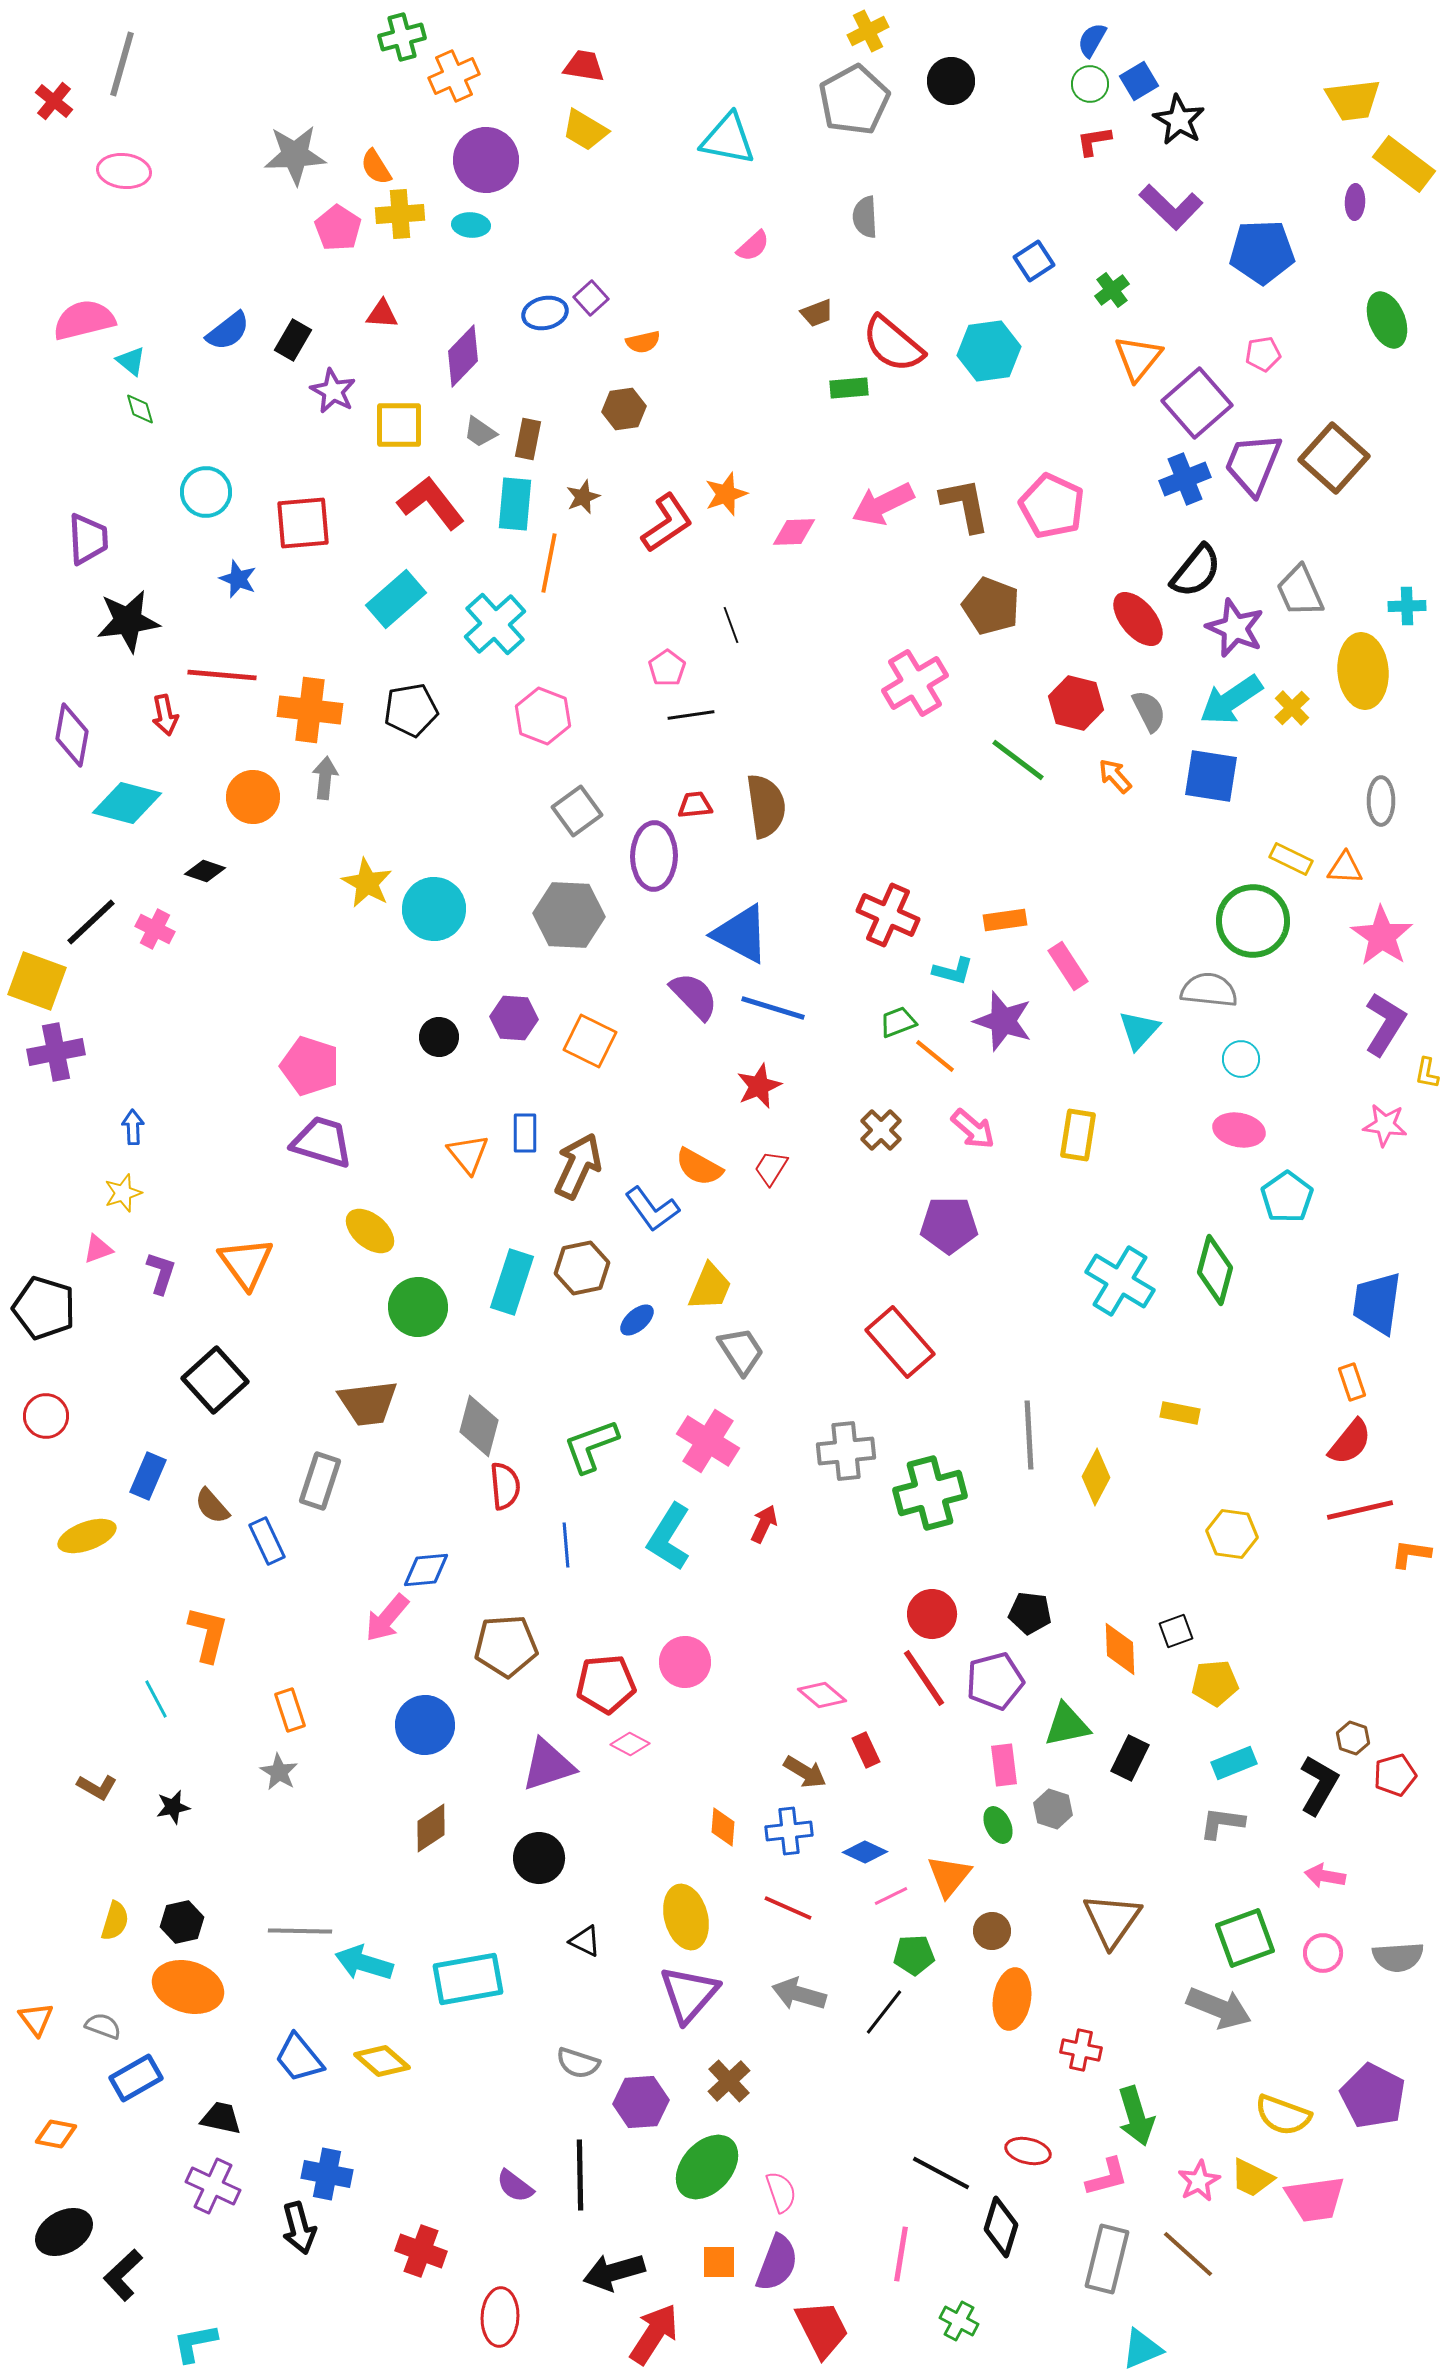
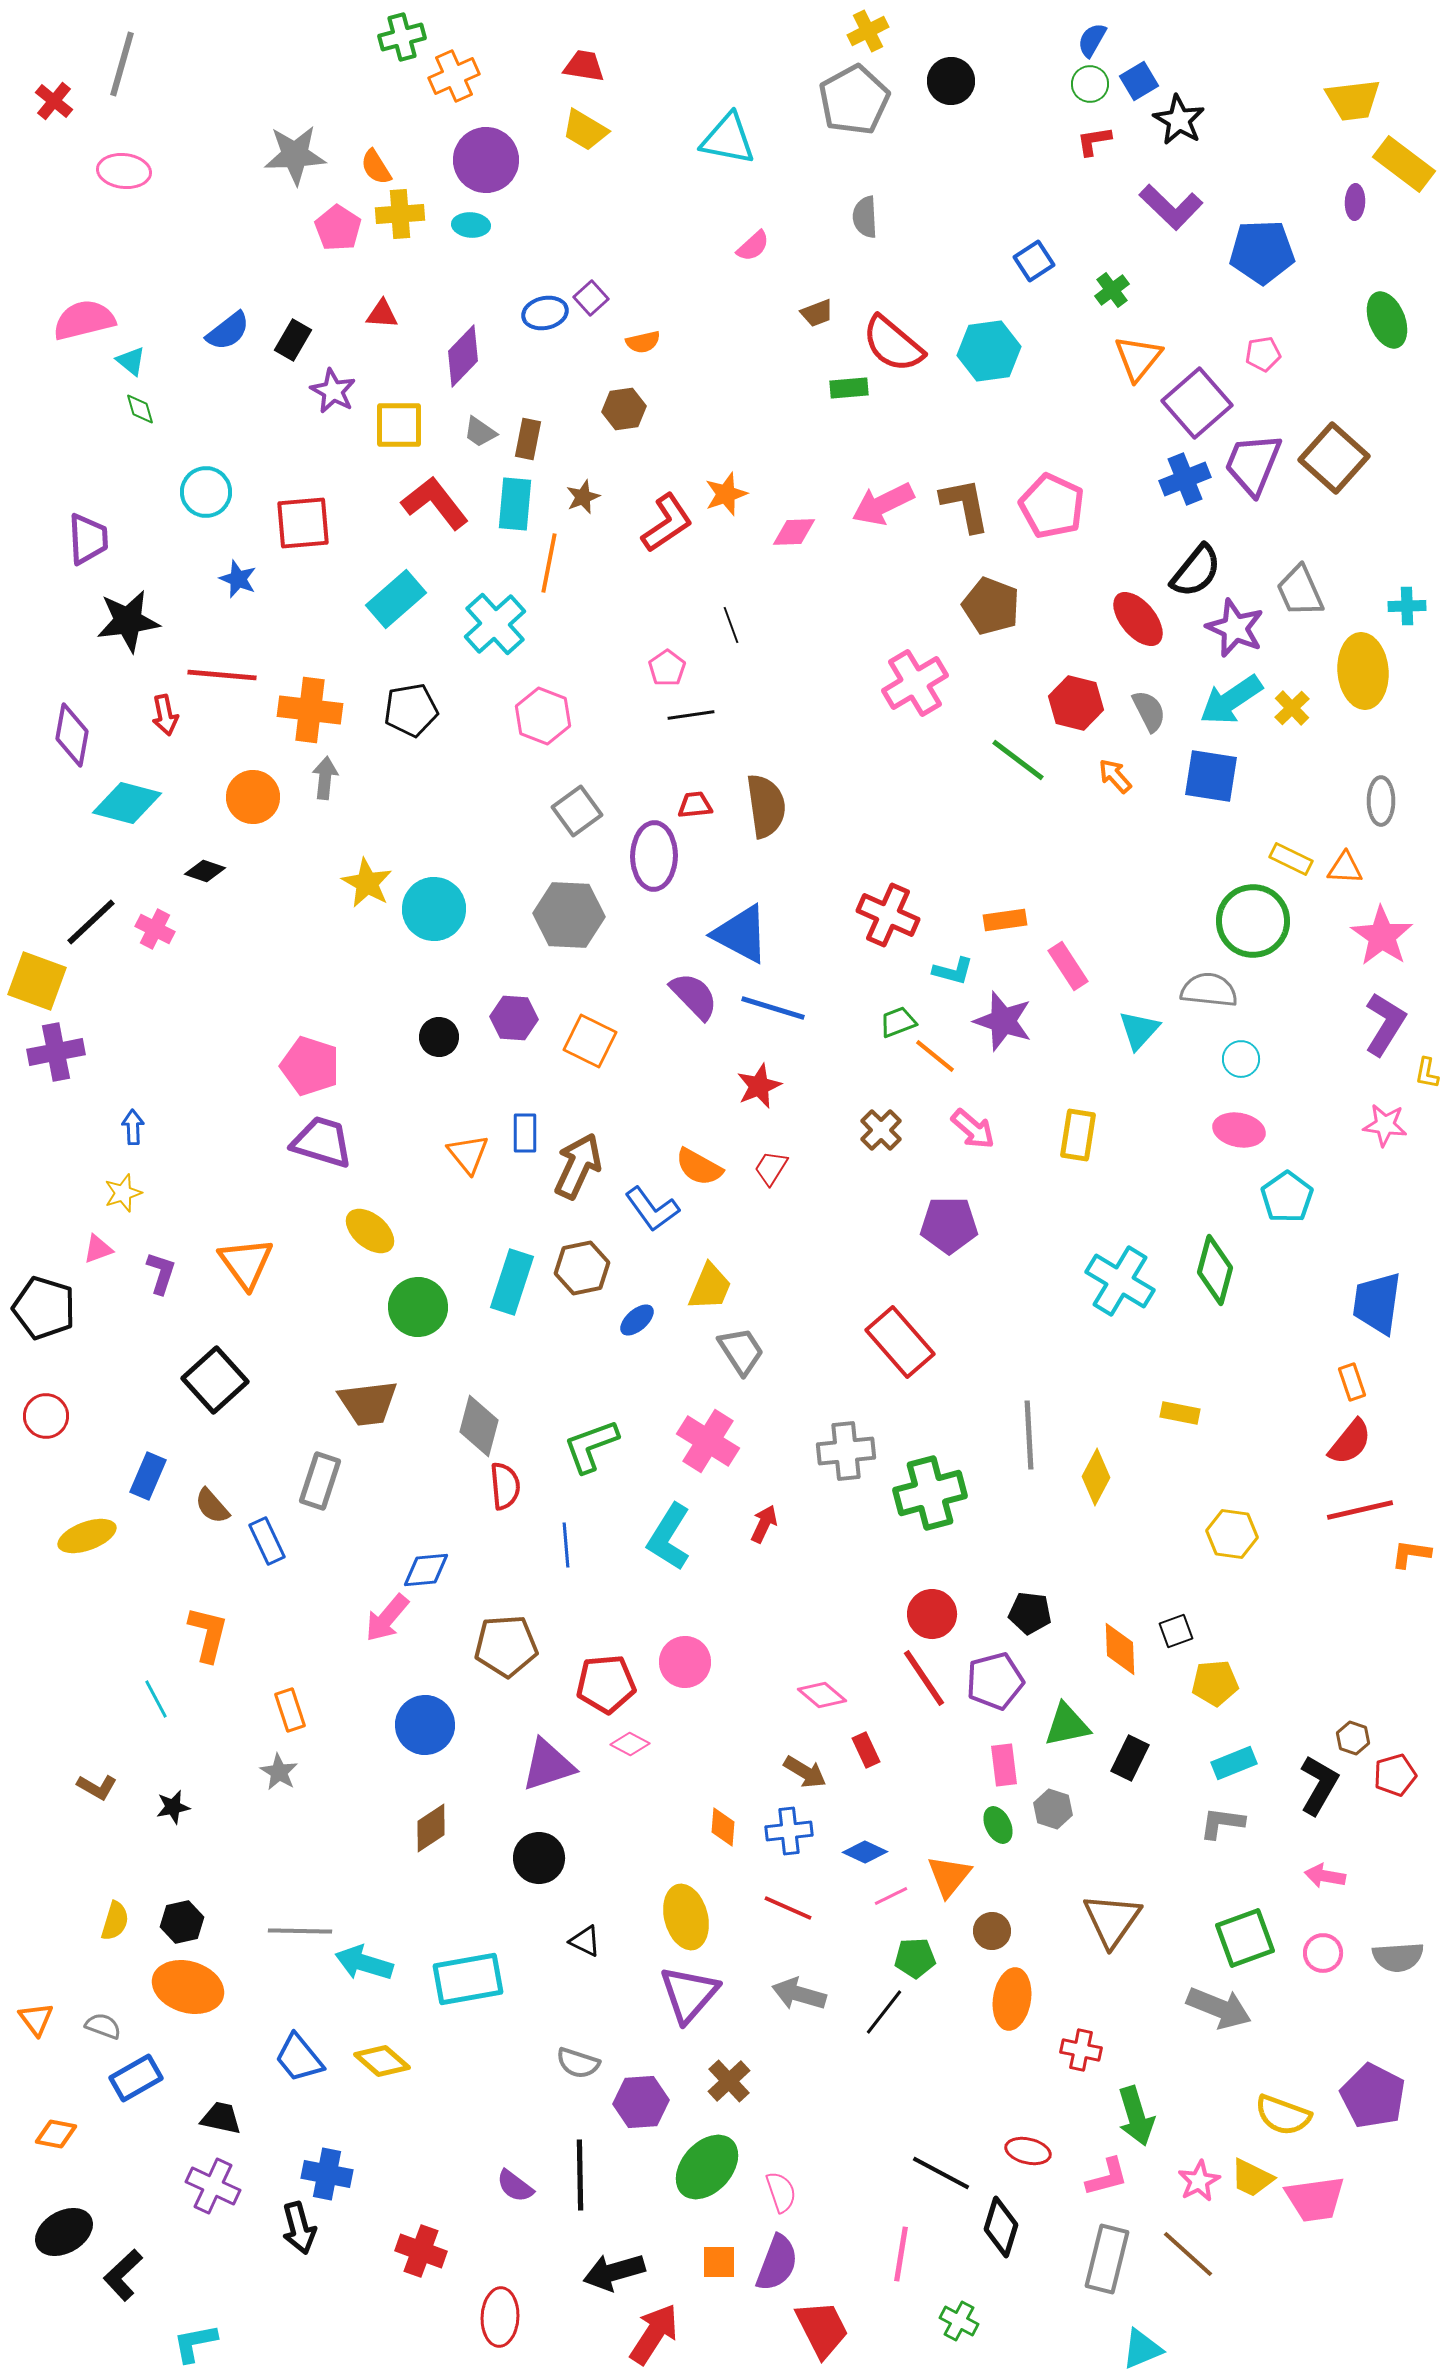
red L-shape at (431, 503): moved 4 px right
green pentagon at (914, 1955): moved 1 px right, 3 px down
